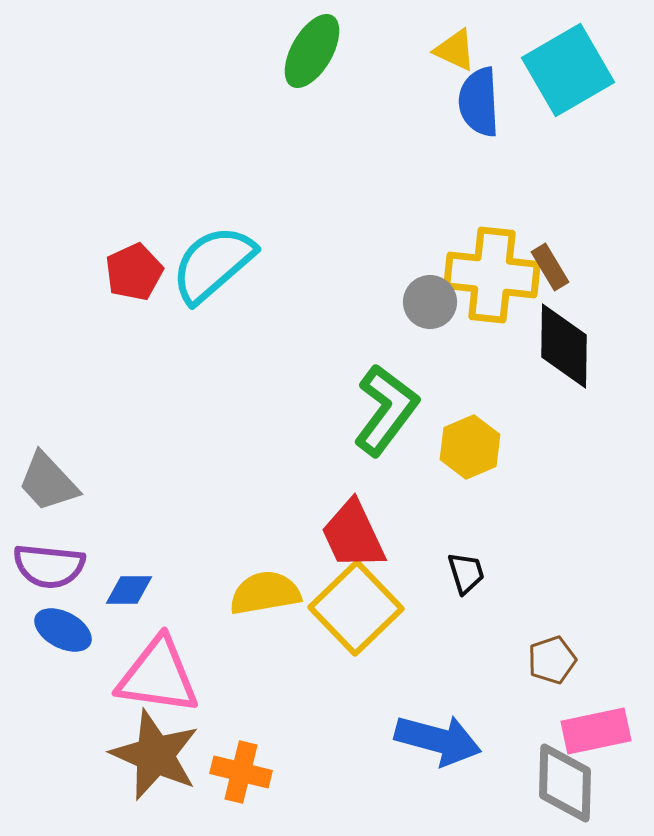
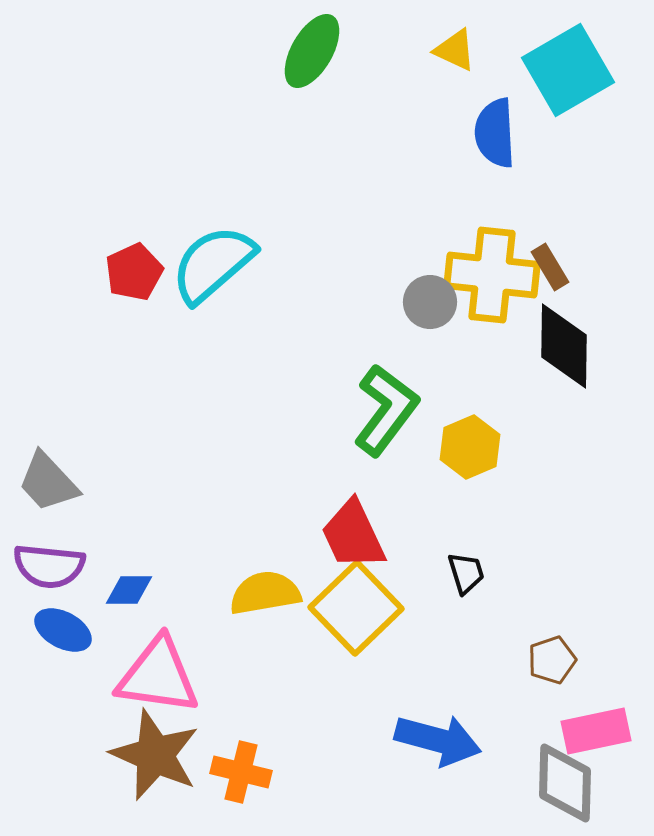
blue semicircle: moved 16 px right, 31 px down
